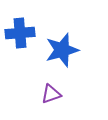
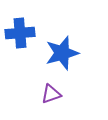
blue star: moved 3 px down
